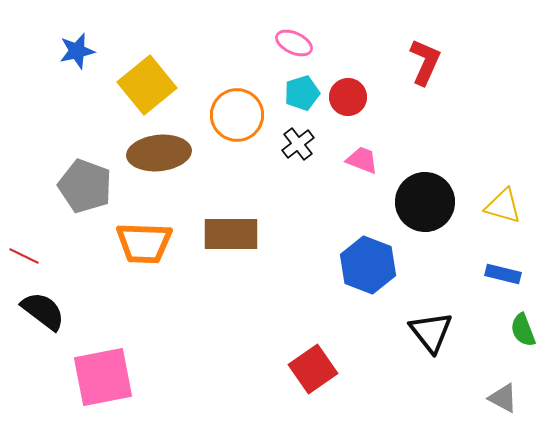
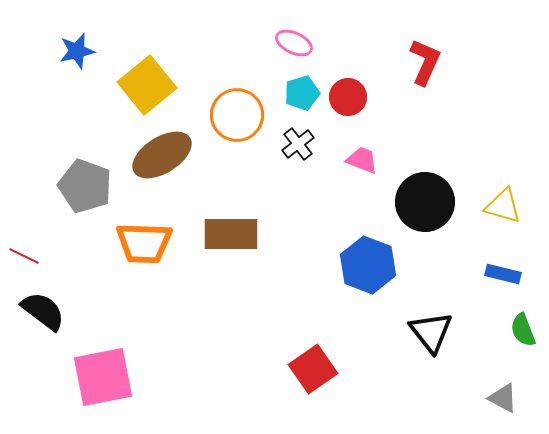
brown ellipse: moved 3 px right, 2 px down; rotated 26 degrees counterclockwise
